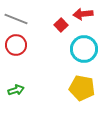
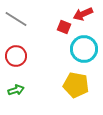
red arrow: rotated 18 degrees counterclockwise
gray line: rotated 10 degrees clockwise
red square: moved 3 px right, 2 px down; rotated 24 degrees counterclockwise
red circle: moved 11 px down
yellow pentagon: moved 6 px left, 3 px up
